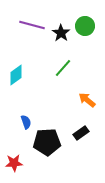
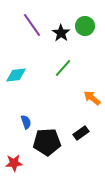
purple line: rotated 40 degrees clockwise
cyan diamond: rotated 30 degrees clockwise
orange arrow: moved 5 px right, 2 px up
